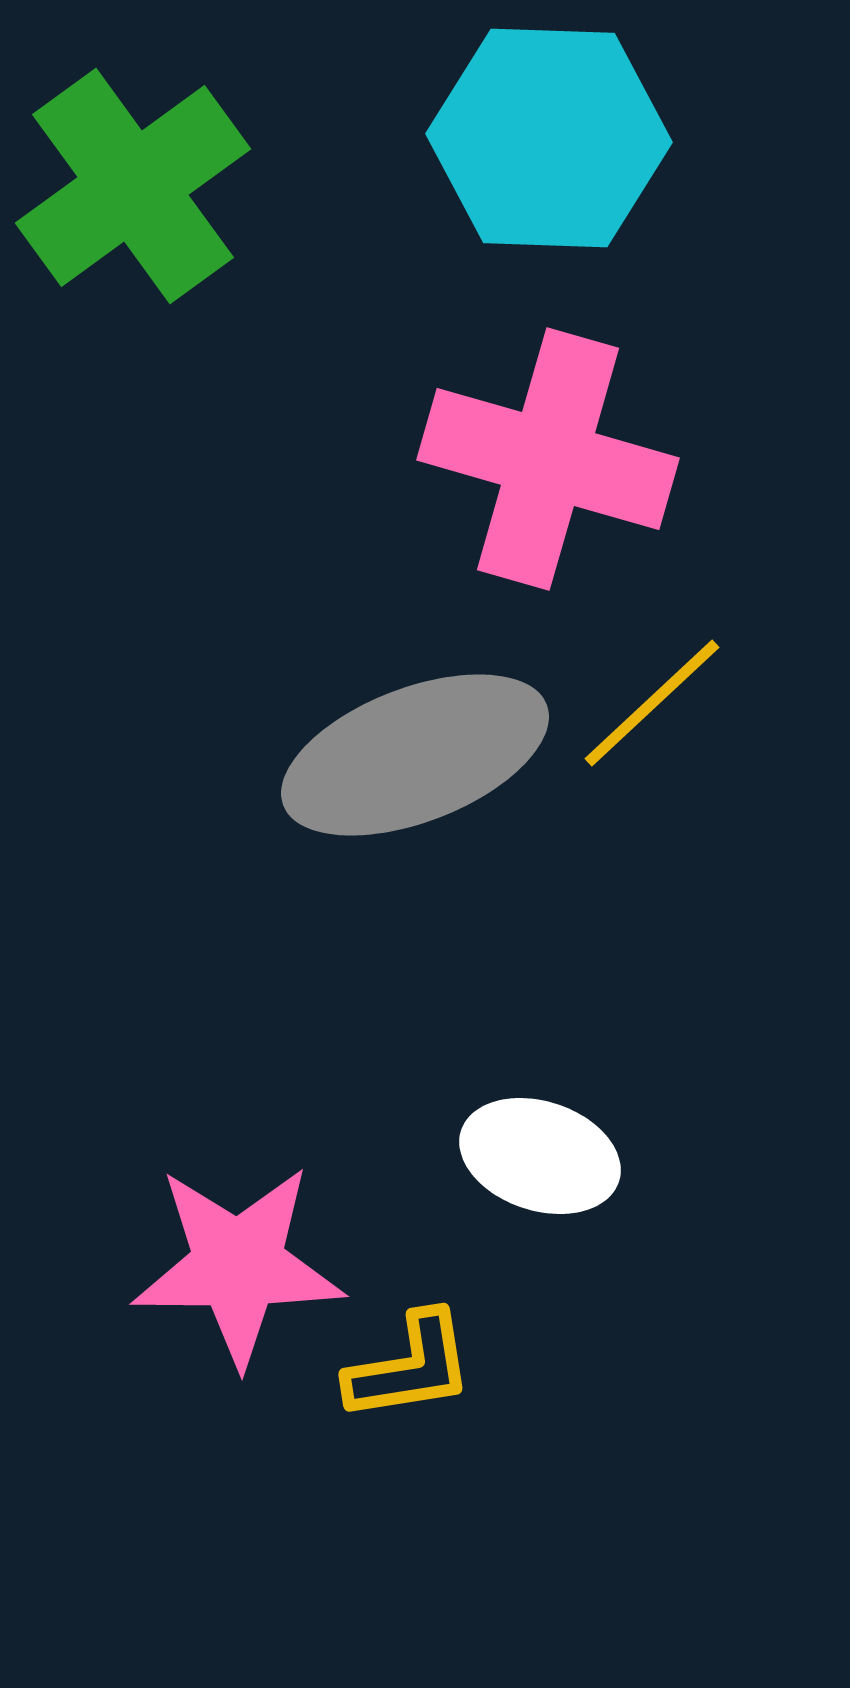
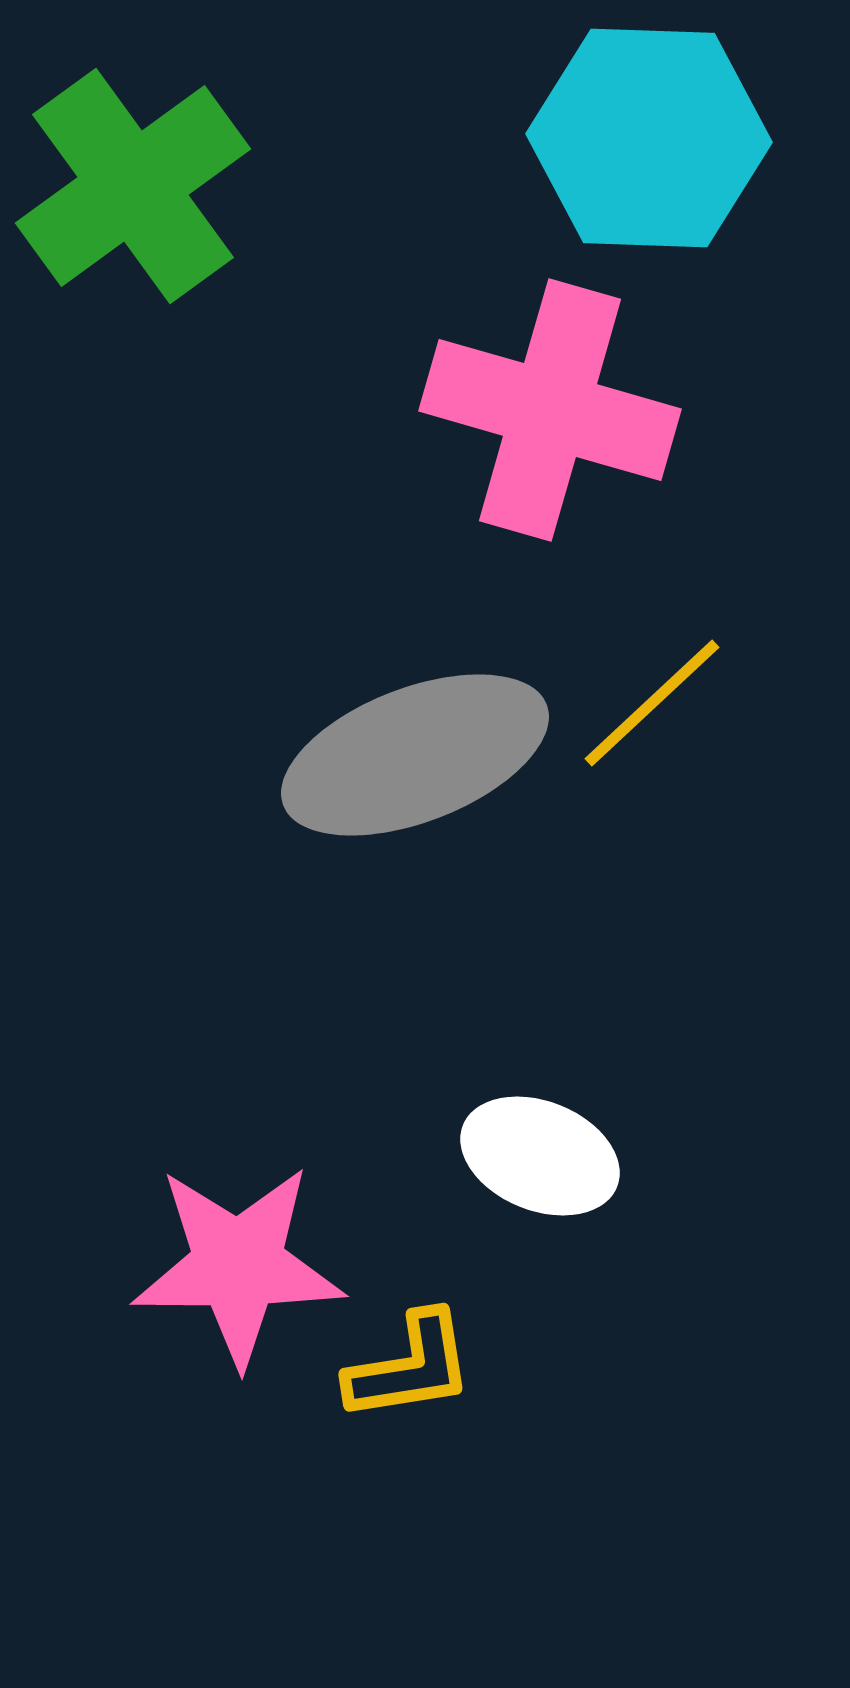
cyan hexagon: moved 100 px right
pink cross: moved 2 px right, 49 px up
white ellipse: rotated 4 degrees clockwise
